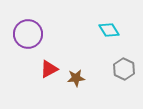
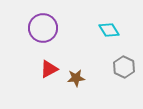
purple circle: moved 15 px right, 6 px up
gray hexagon: moved 2 px up
